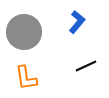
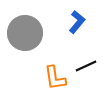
gray circle: moved 1 px right, 1 px down
orange L-shape: moved 29 px right
